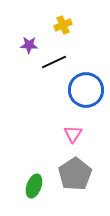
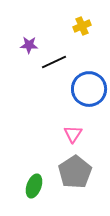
yellow cross: moved 19 px right, 1 px down
blue circle: moved 3 px right, 1 px up
gray pentagon: moved 2 px up
